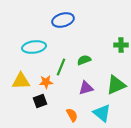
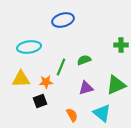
cyan ellipse: moved 5 px left
yellow triangle: moved 2 px up
